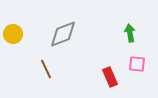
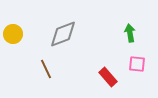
red rectangle: moved 2 px left; rotated 18 degrees counterclockwise
